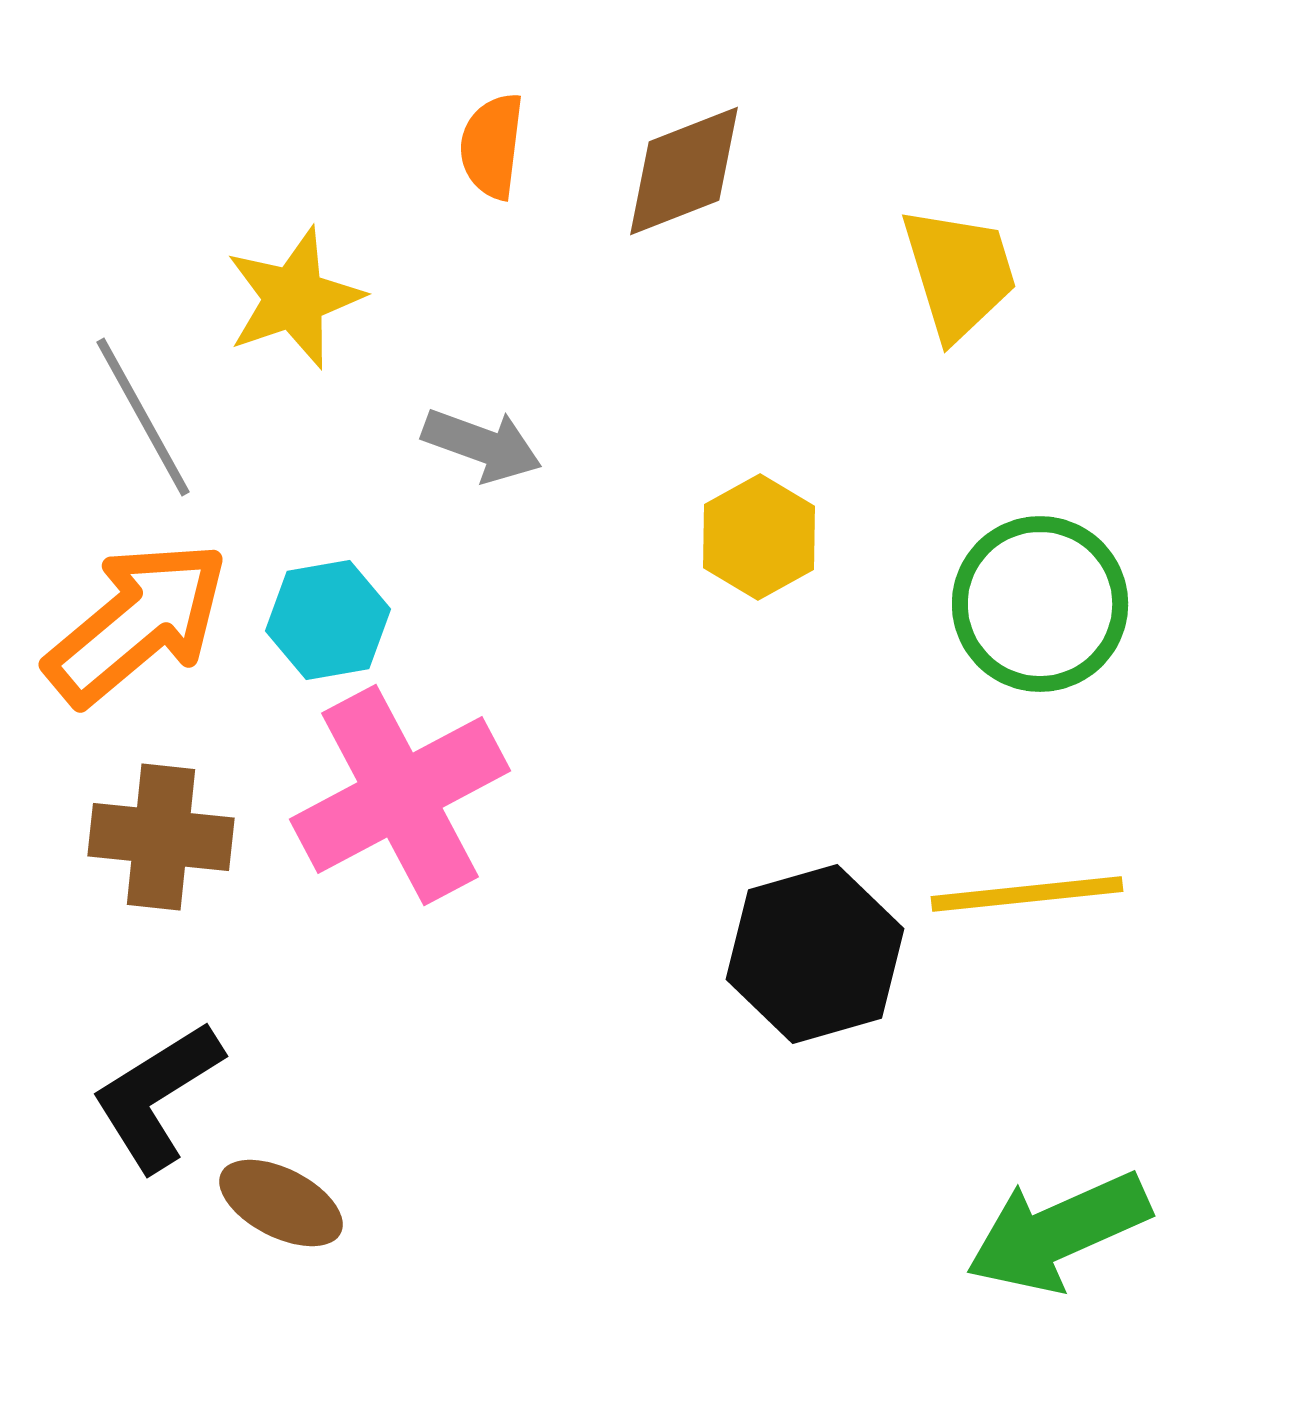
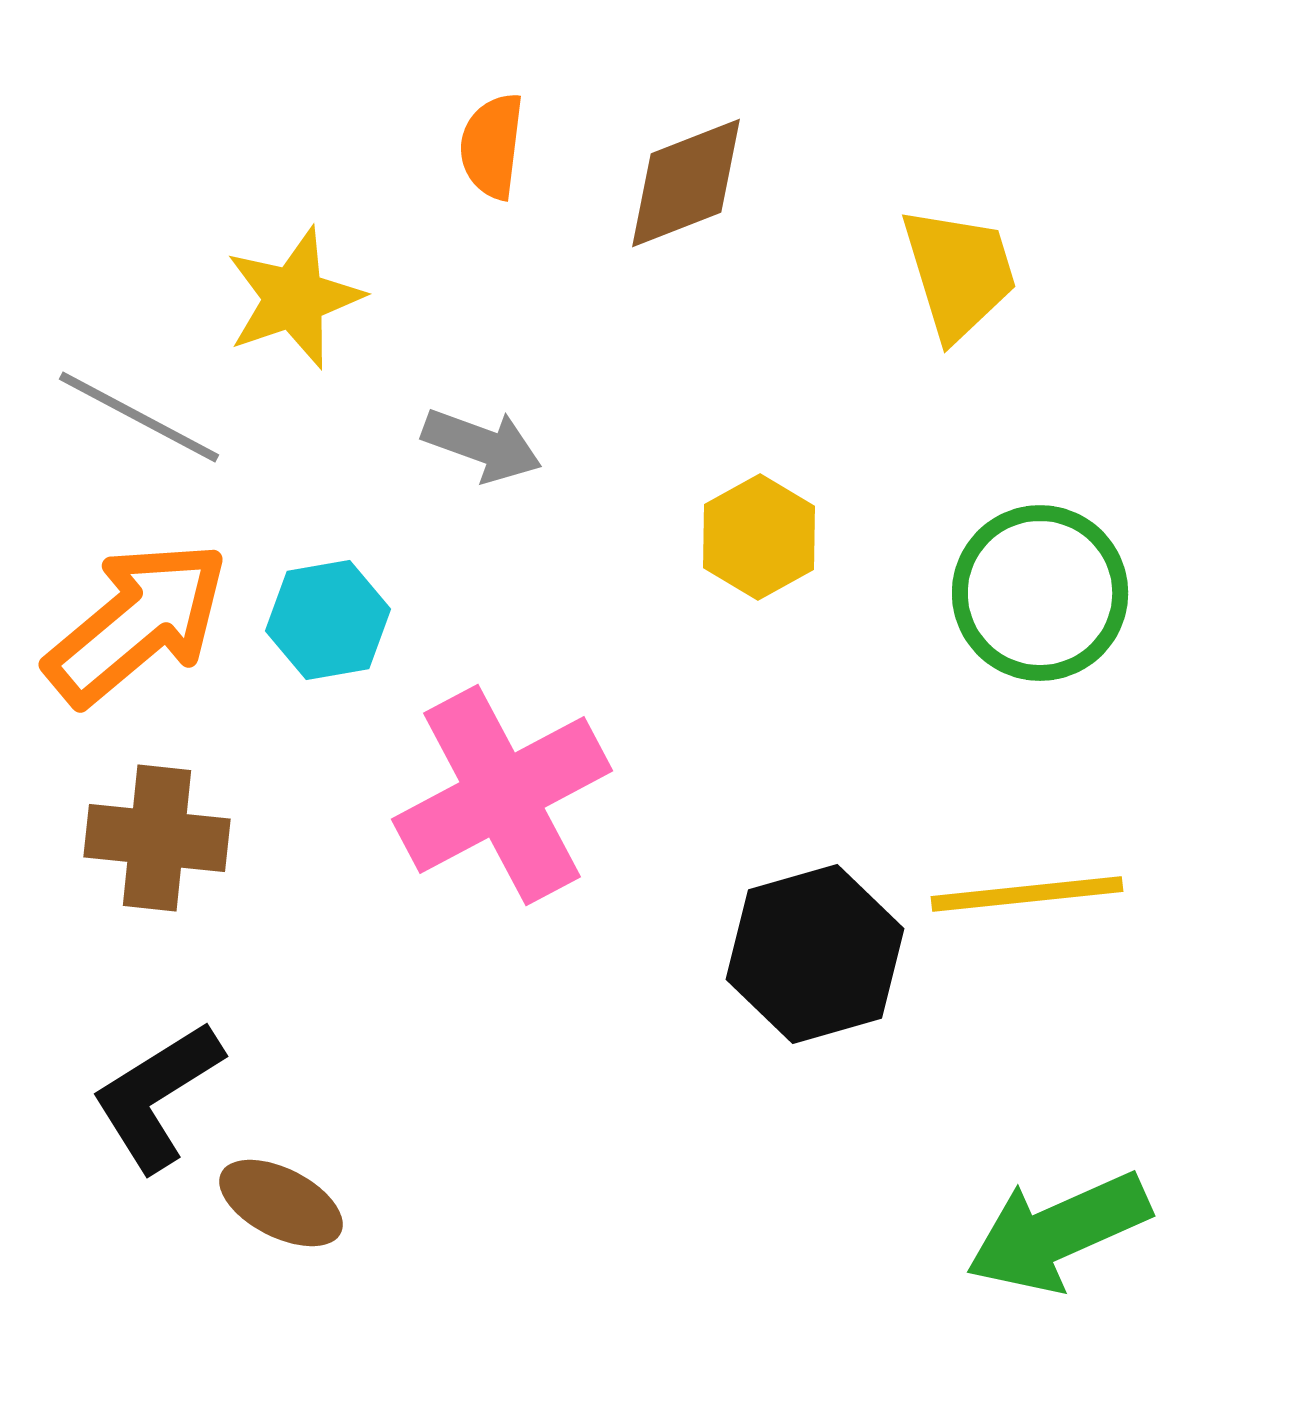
brown diamond: moved 2 px right, 12 px down
gray line: moved 4 px left; rotated 33 degrees counterclockwise
green circle: moved 11 px up
pink cross: moved 102 px right
brown cross: moved 4 px left, 1 px down
